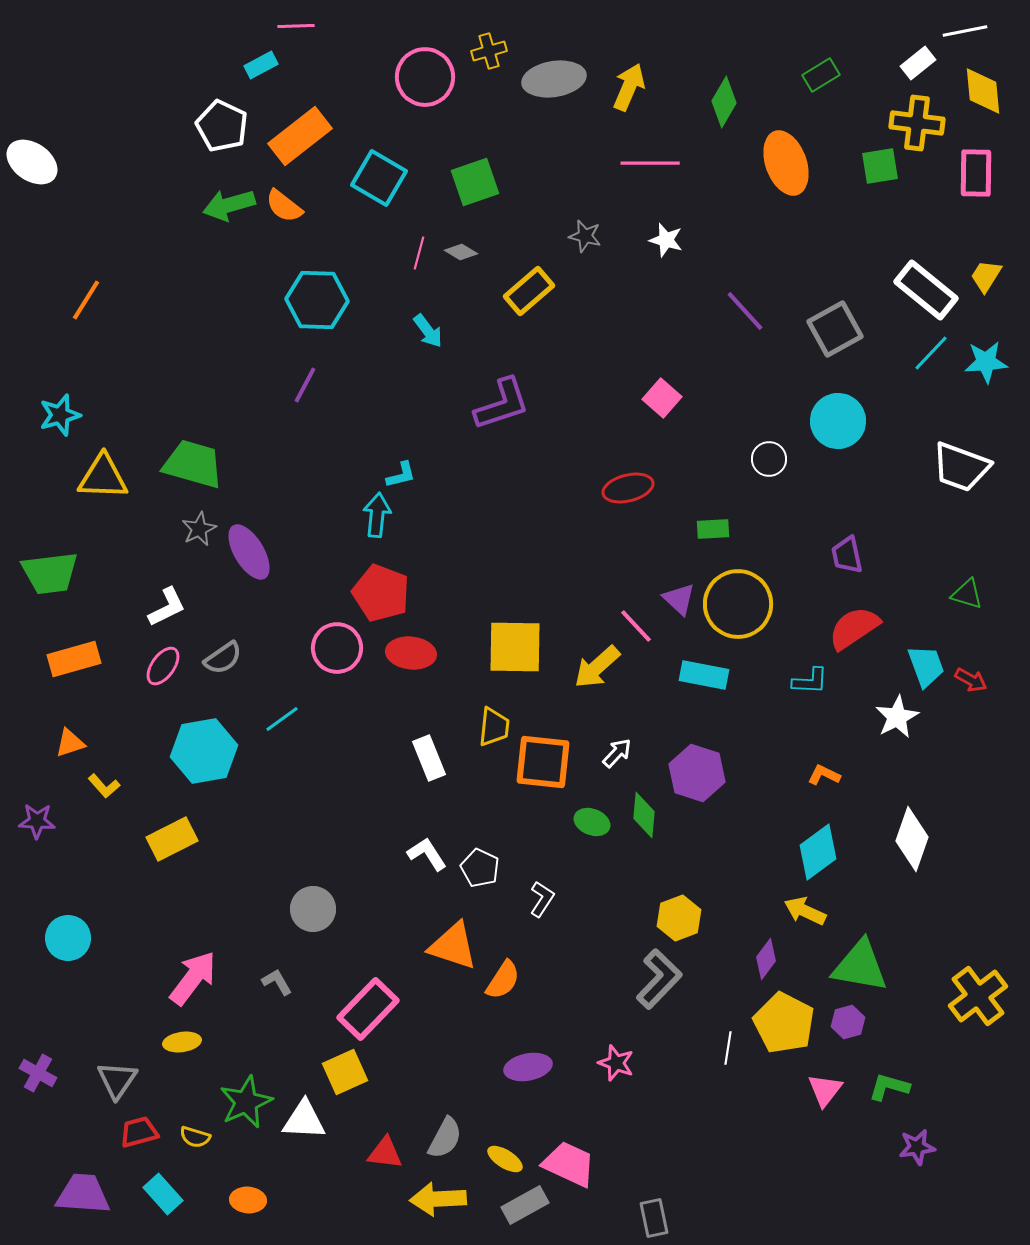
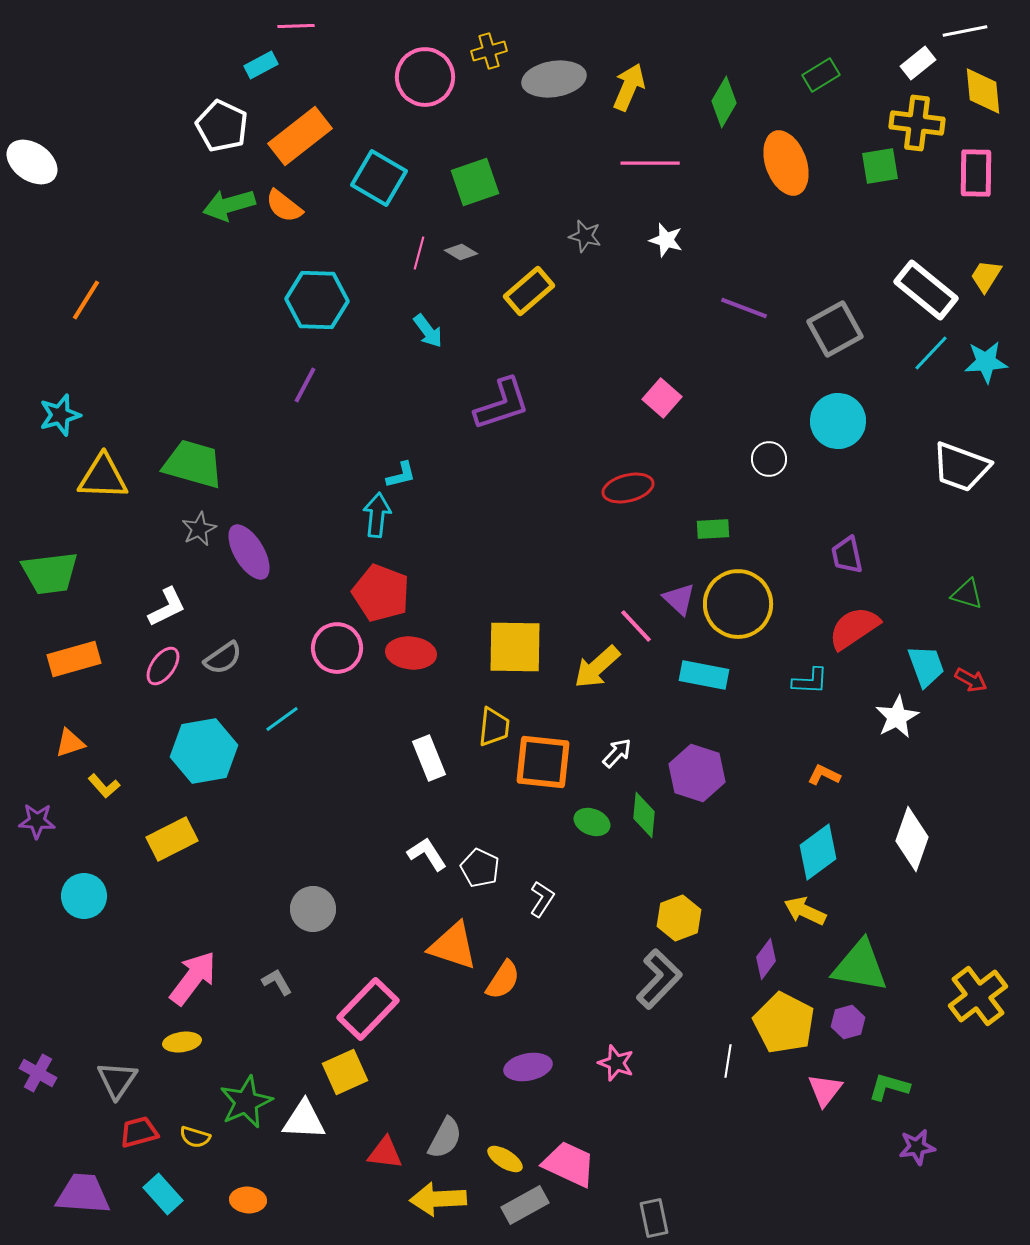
purple line at (745, 311): moved 1 px left, 3 px up; rotated 27 degrees counterclockwise
cyan circle at (68, 938): moved 16 px right, 42 px up
white line at (728, 1048): moved 13 px down
